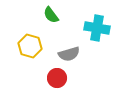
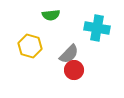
green semicircle: rotated 60 degrees counterclockwise
gray semicircle: rotated 30 degrees counterclockwise
red circle: moved 17 px right, 8 px up
